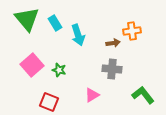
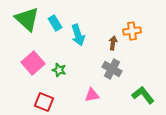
green triangle: rotated 8 degrees counterclockwise
brown arrow: rotated 72 degrees counterclockwise
pink square: moved 1 px right, 2 px up
gray cross: rotated 24 degrees clockwise
pink triangle: rotated 21 degrees clockwise
red square: moved 5 px left
